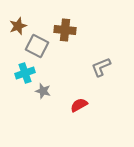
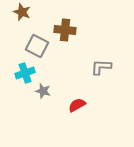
brown star: moved 4 px right, 14 px up; rotated 30 degrees counterclockwise
gray L-shape: rotated 25 degrees clockwise
red semicircle: moved 2 px left
